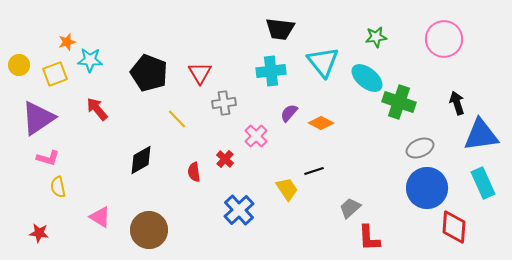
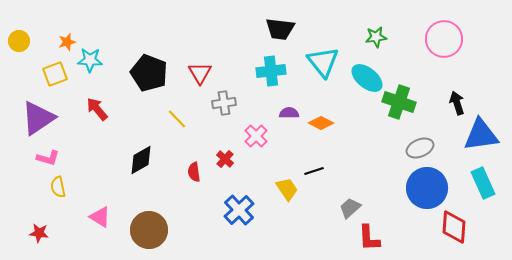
yellow circle: moved 24 px up
purple semicircle: rotated 48 degrees clockwise
